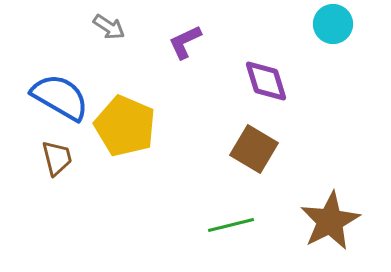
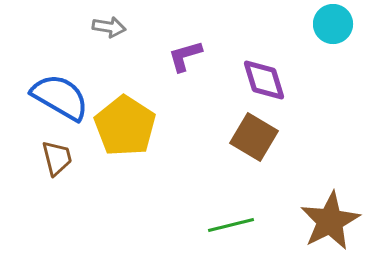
gray arrow: rotated 24 degrees counterclockwise
purple L-shape: moved 14 px down; rotated 9 degrees clockwise
purple diamond: moved 2 px left, 1 px up
yellow pentagon: rotated 10 degrees clockwise
brown square: moved 12 px up
